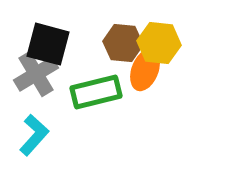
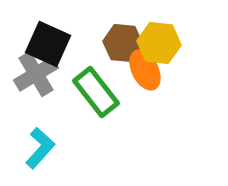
black square: rotated 9 degrees clockwise
orange ellipse: rotated 48 degrees counterclockwise
green rectangle: rotated 66 degrees clockwise
cyan L-shape: moved 6 px right, 13 px down
